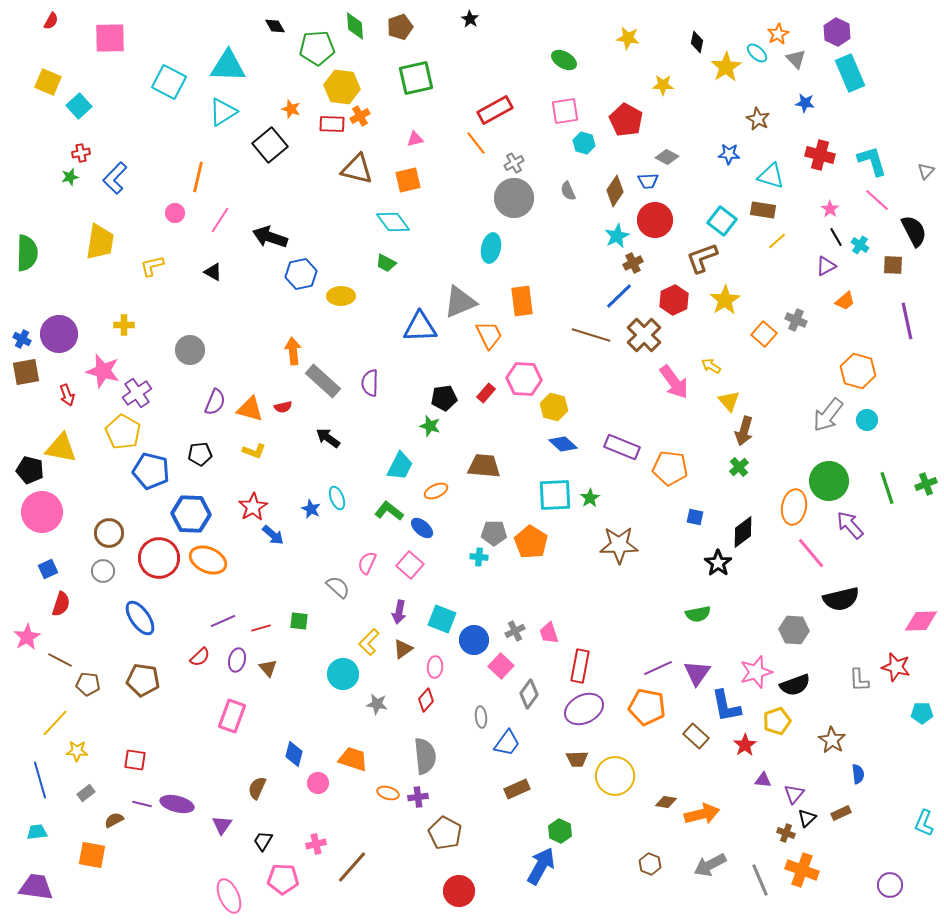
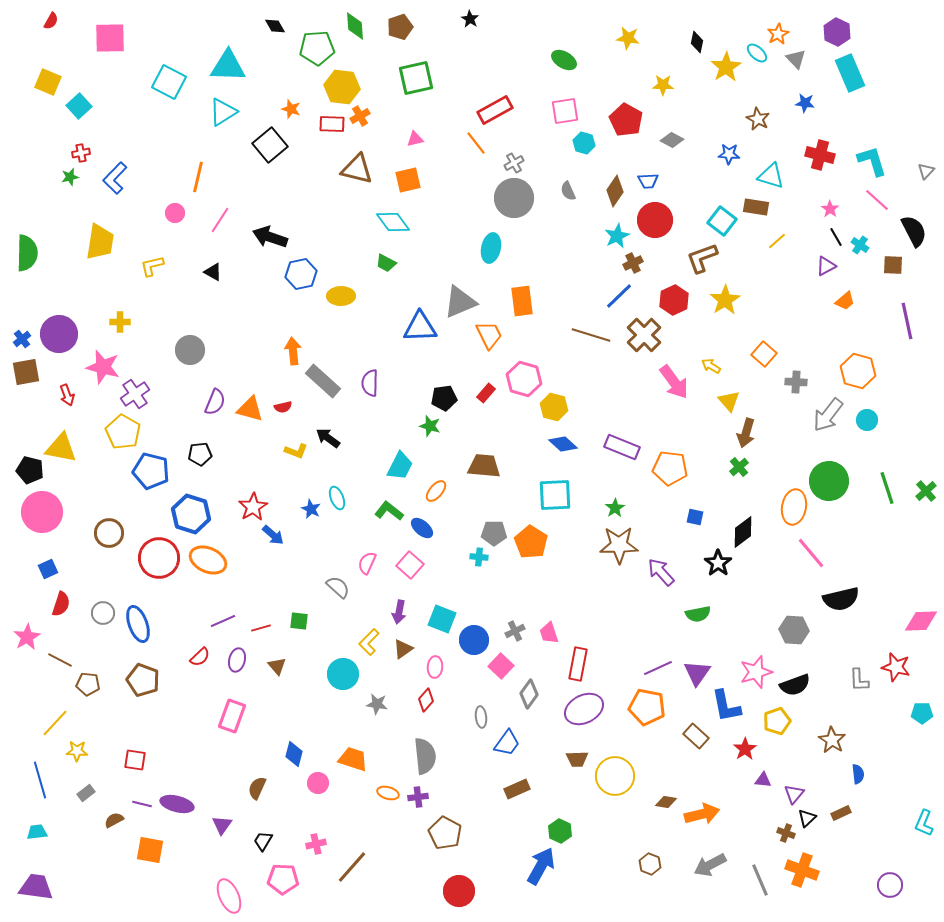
gray diamond at (667, 157): moved 5 px right, 17 px up
brown rectangle at (763, 210): moved 7 px left, 3 px up
gray cross at (796, 320): moved 62 px down; rotated 20 degrees counterclockwise
yellow cross at (124, 325): moved 4 px left, 3 px up
orange square at (764, 334): moved 20 px down
blue cross at (22, 339): rotated 24 degrees clockwise
pink star at (103, 371): moved 4 px up
pink hexagon at (524, 379): rotated 12 degrees clockwise
purple cross at (137, 393): moved 2 px left, 1 px down
brown arrow at (744, 431): moved 2 px right, 2 px down
yellow L-shape at (254, 451): moved 42 px right
green cross at (926, 484): moved 7 px down; rotated 20 degrees counterclockwise
orange ellipse at (436, 491): rotated 25 degrees counterclockwise
green star at (590, 498): moved 25 px right, 10 px down
blue hexagon at (191, 514): rotated 15 degrees clockwise
purple arrow at (850, 525): moved 189 px left, 47 px down
gray circle at (103, 571): moved 42 px down
blue ellipse at (140, 618): moved 2 px left, 6 px down; rotated 15 degrees clockwise
red rectangle at (580, 666): moved 2 px left, 2 px up
brown triangle at (268, 668): moved 9 px right, 2 px up
brown pentagon at (143, 680): rotated 12 degrees clockwise
red star at (745, 745): moved 4 px down
orange square at (92, 855): moved 58 px right, 5 px up
